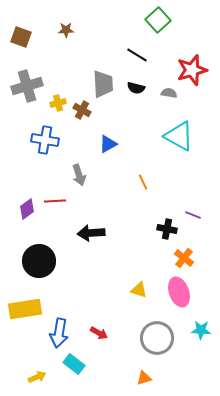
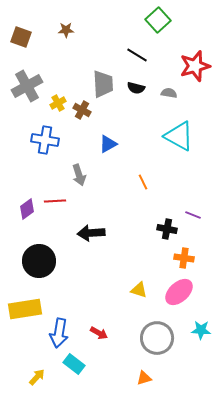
red star: moved 3 px right, 4 px up
gray cross: rotated 12 degrees counterclockwise
yellow cross: rotated 14 degrees counterclockwise
orange cross: rotated 30 degrees counterclockwise
pink ellipse: rotated 68 degrees clockwise
yellow arrow: rotated 24 degrees counterclockwise
